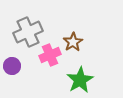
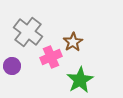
gray cross: rotated 28 degrees counterclockwise
pink cross: moved 1 px right, 2 px down
